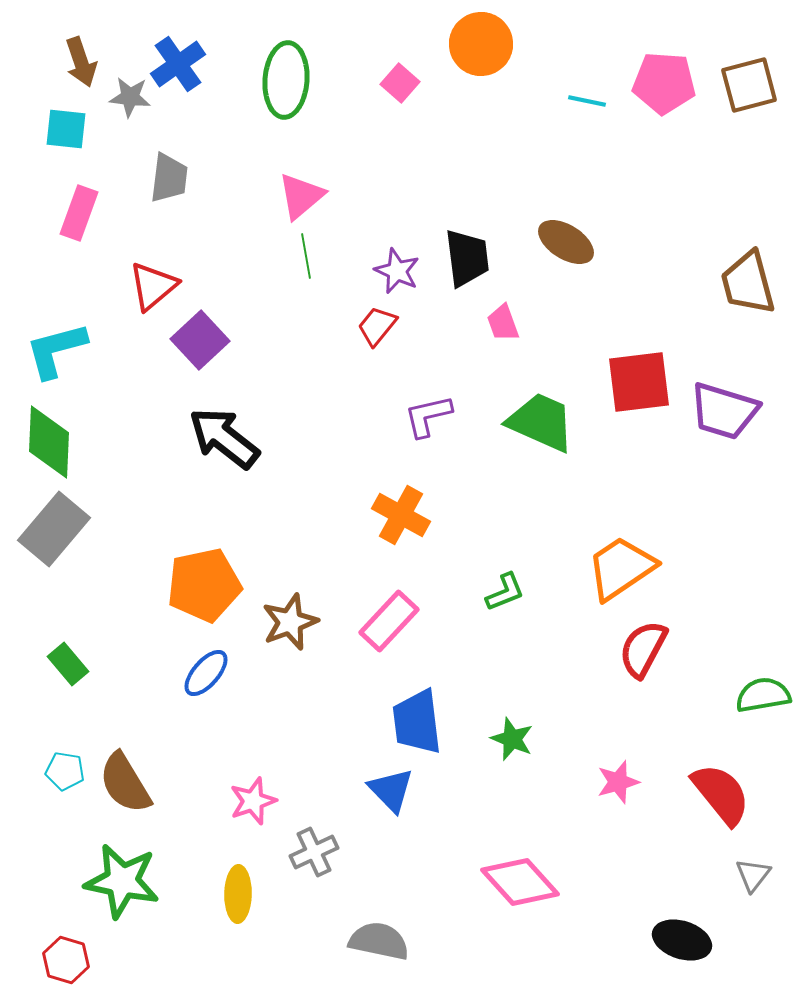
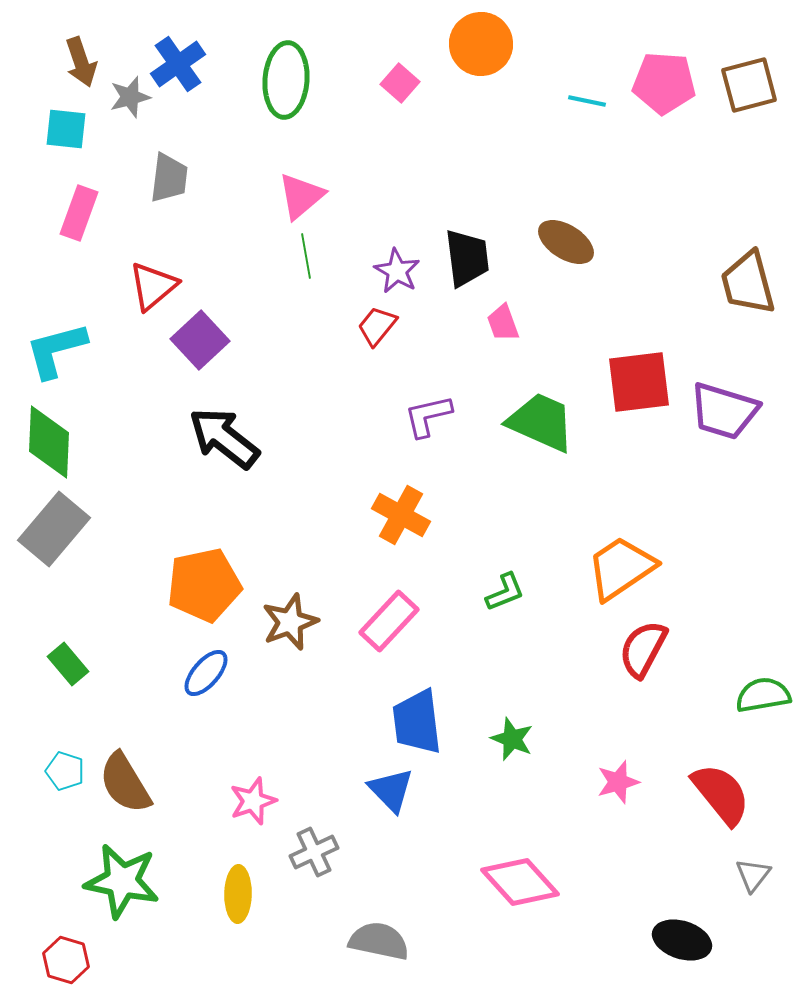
gray star at (130, 97): rotated 21 degrees counterclockwise
purple star at (397, 271): rotated 6 degrees clockwise
cyan pentagon at (65, 771): rotated 9 degrees clockwise
